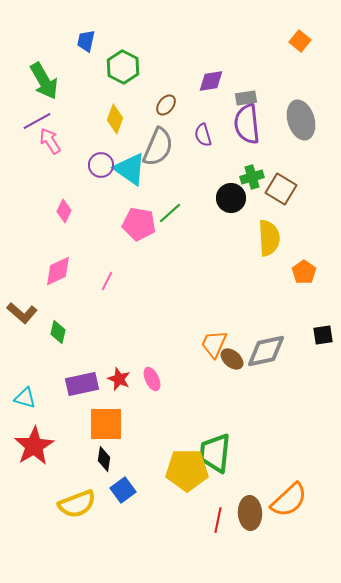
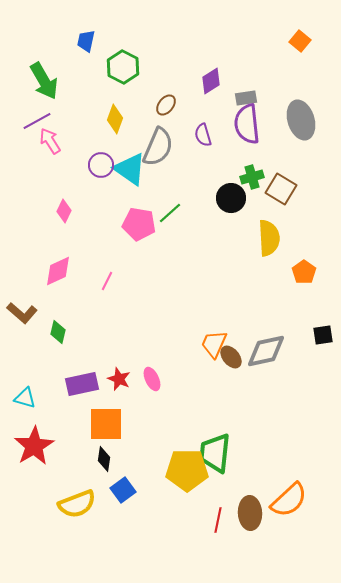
purple diamond at (211, 81): rotated 24 degrees counterclockwise
brown ellipse at (232, 359): moved 1 px left, 2 px up; rotated 10 degrees clockwise
